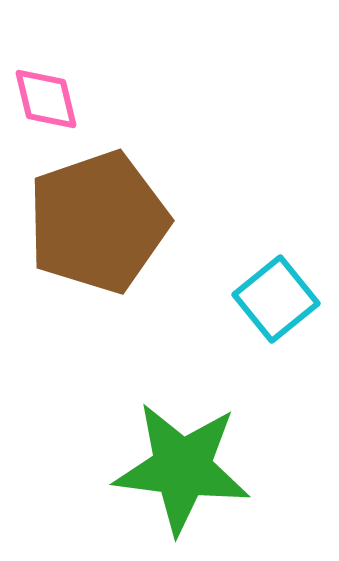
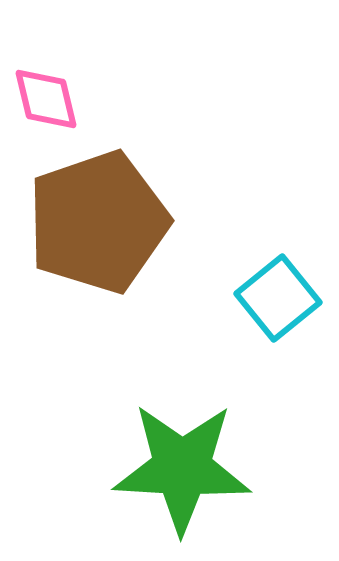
cyan square: moved 2 px right, 1 px up
green star: rotated 4 degrees counterclockwise
